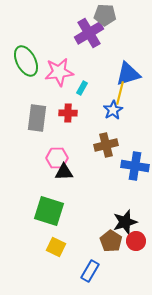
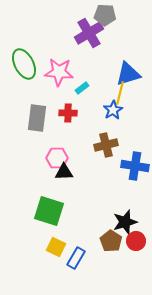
green ellipse: moved 2 px left, 3 px down
pink star: rotated 12 degrees clockwise
cyan rectangle: rotated 24 degrees clockwise
blue rectangle: moved 14 px left, 13 px up
